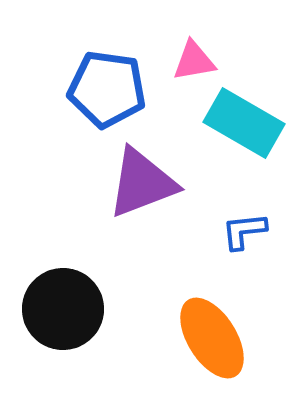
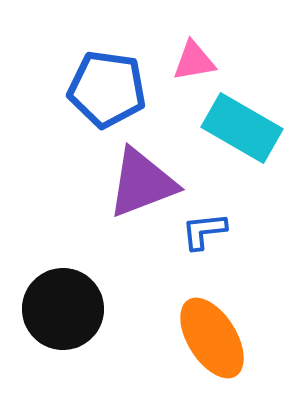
cyan rectangle: moved 2 px left, 5 px down
blue L-shape: moved 40 px left
